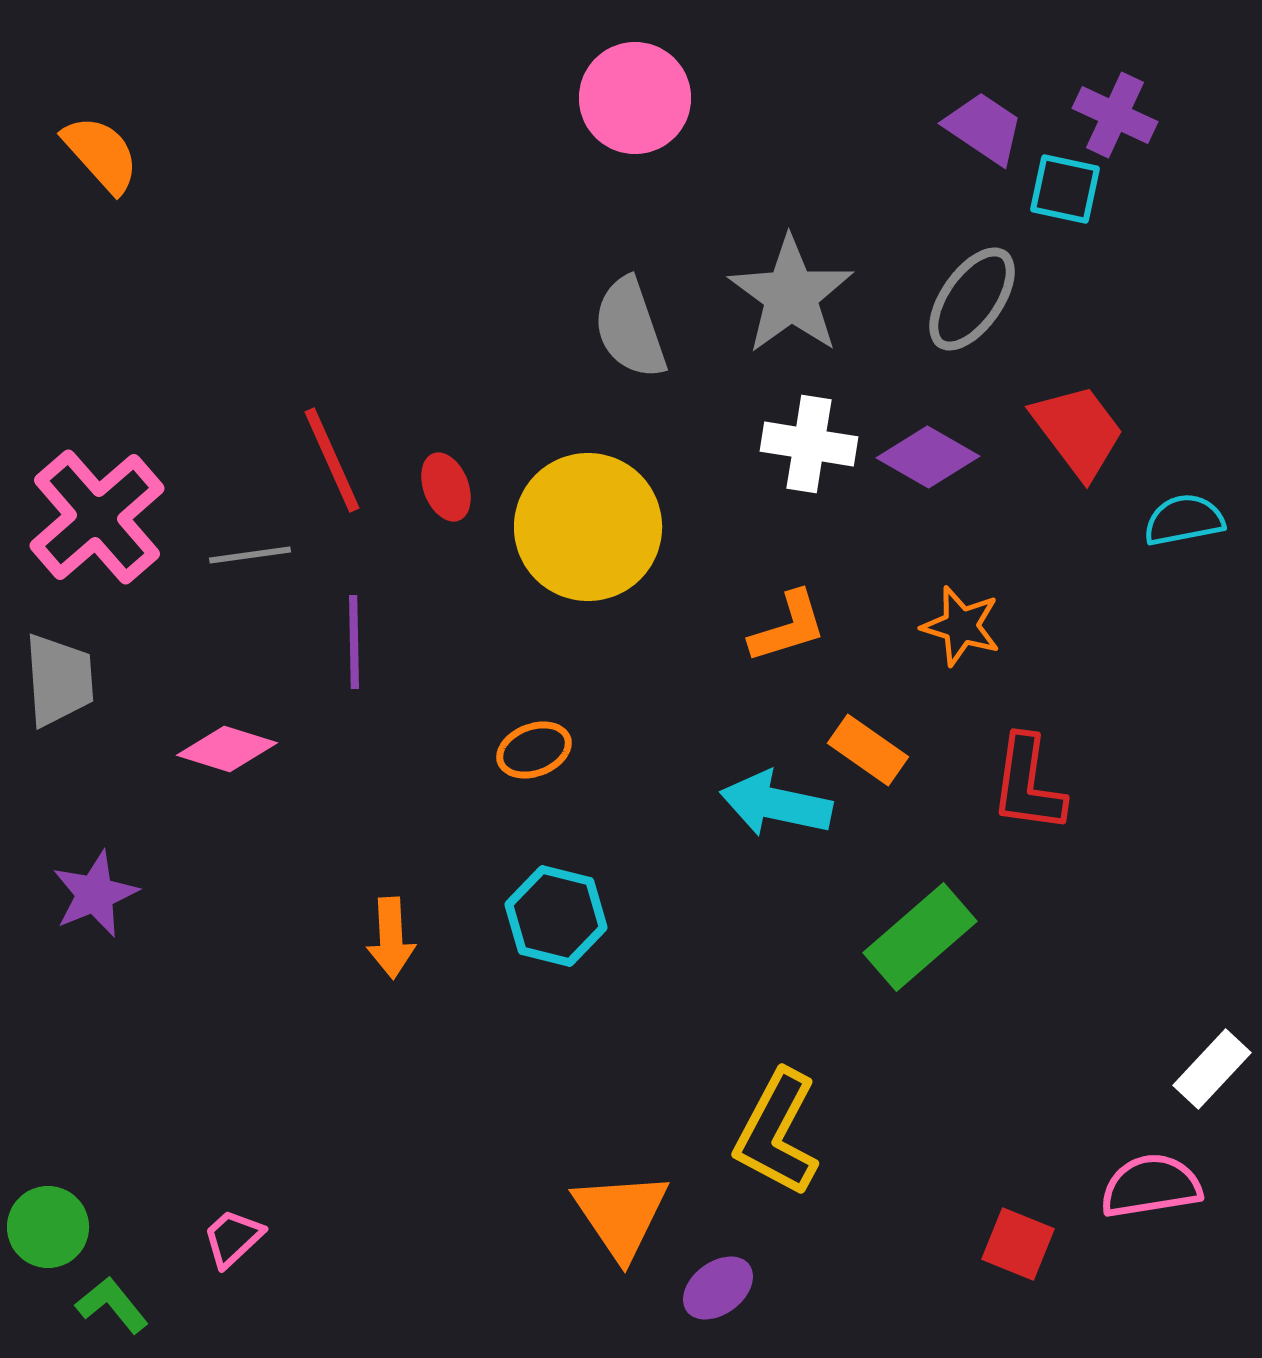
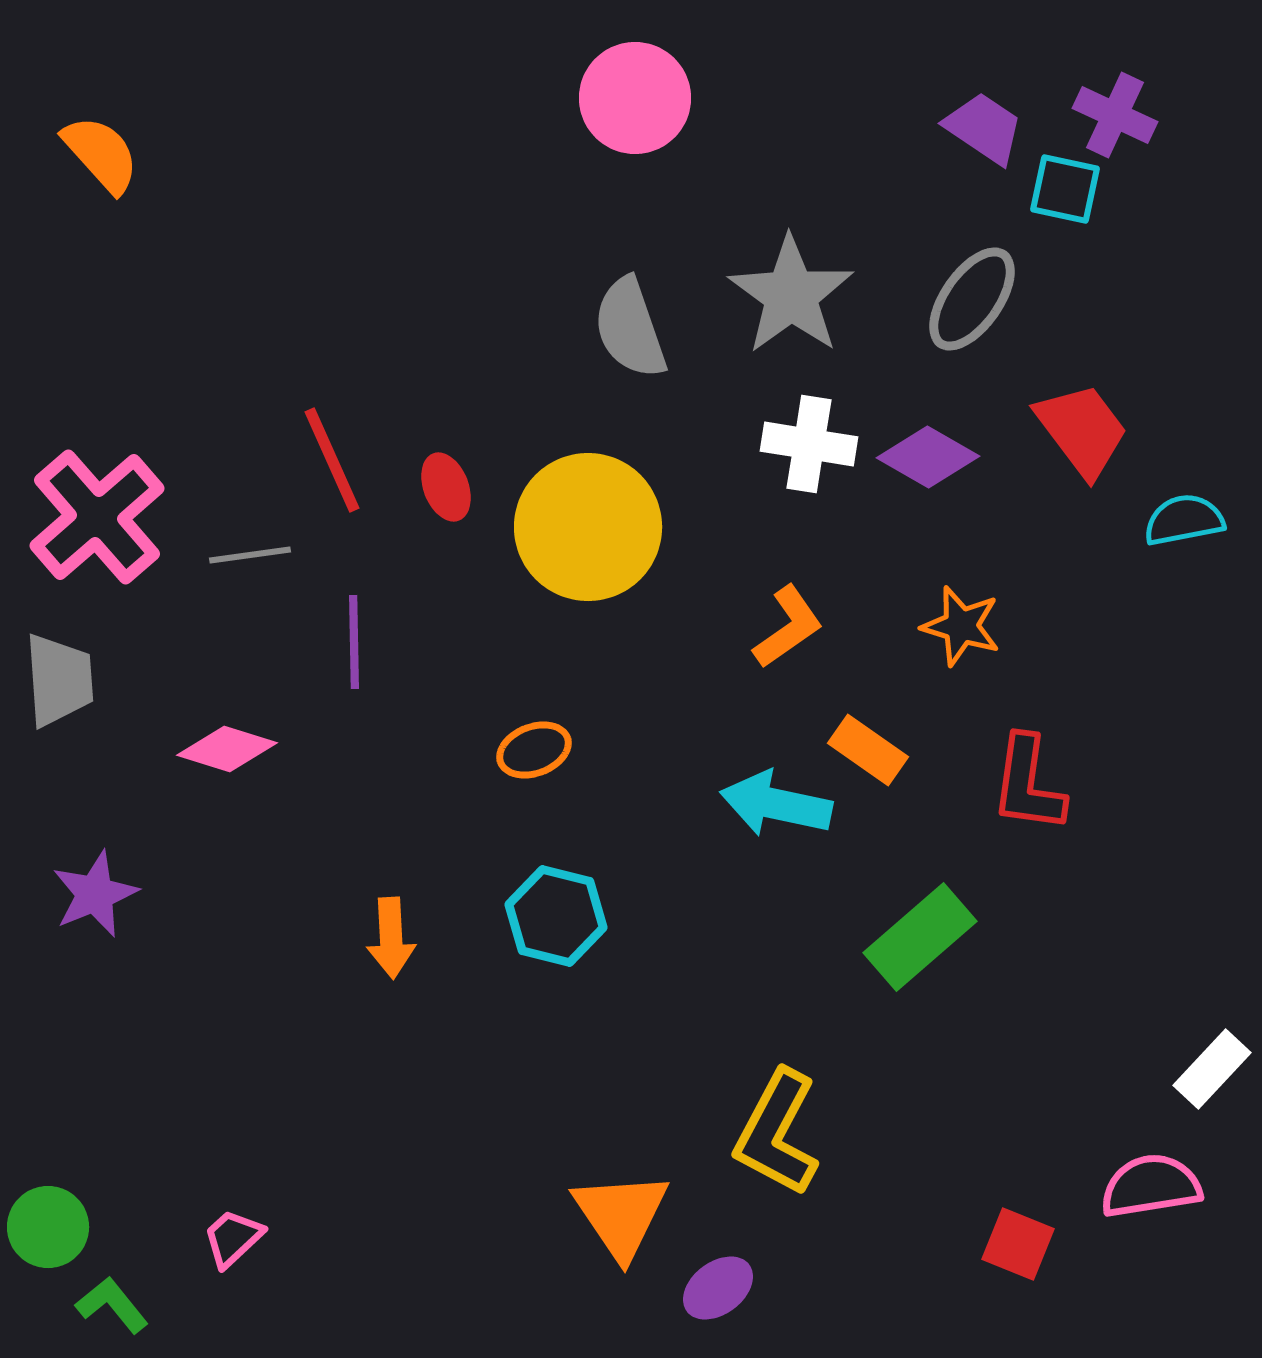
red trapezoid: moved 4 px right, 1 px up
orange L-shape: rotated 18 degrees counterclockwise
